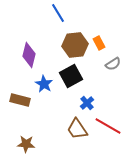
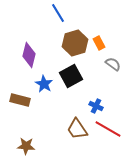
brown hexagon: moved 2 px up; rotated 10 degrees counterclockwise
gray semicircle: rotated 112 degrees counterclockwise
blue cross: moved 9 px right, 3 px down; rotated 24 degrees counterclockwise
red line: moved 3 px down
brown star: moved 2 px down
